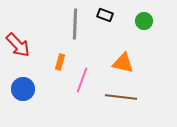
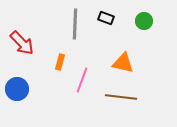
black rectangle: moved 1 px right, 3 px down
red arrow: moved 4 px right, 2 px up
blue circle: moved 6 px left
